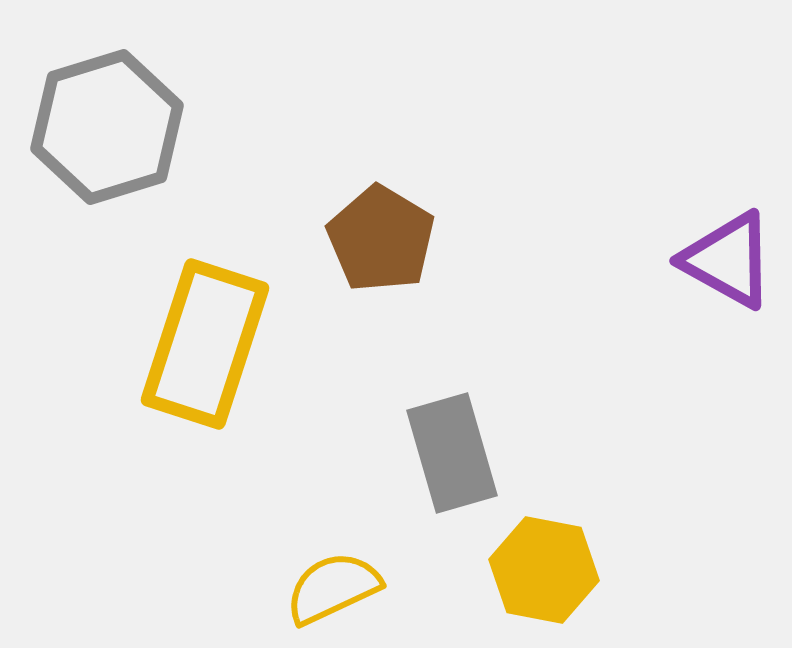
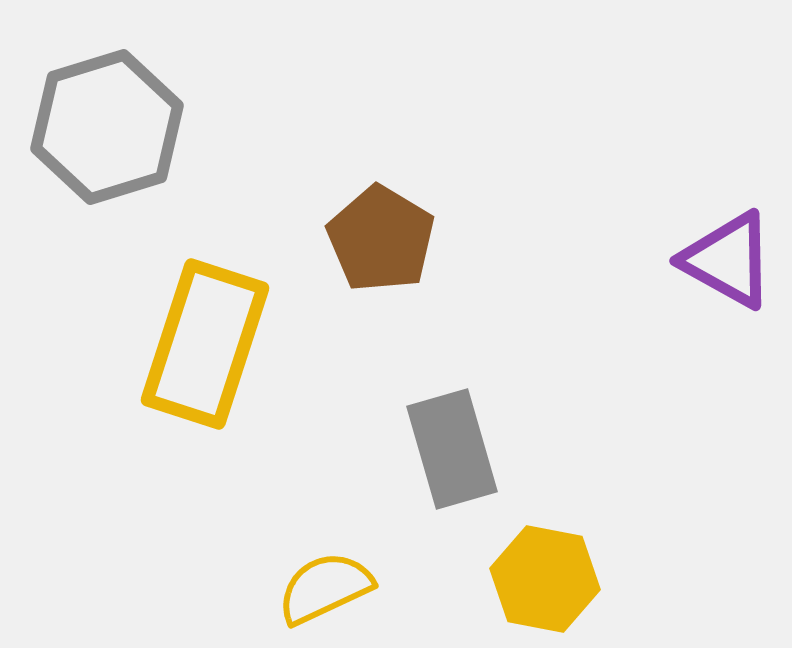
gray rectangle: moved 4 px up
yellow hexagon: moved 1 px right, 9 px down
yellow semicircle: moved 8 px left
